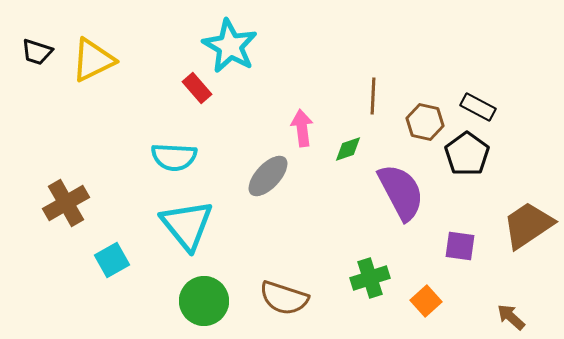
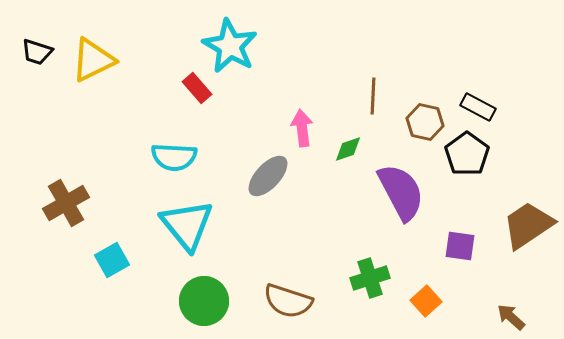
brown semicircle: moved 4 px right, 3 px down
